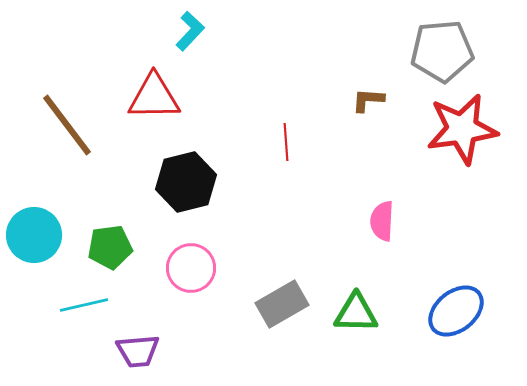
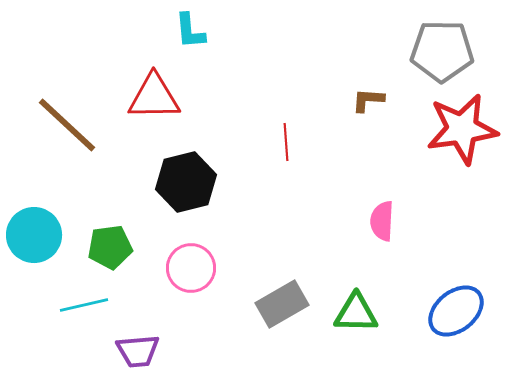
cyan L-shape: rotated 132 degrees clockwise
gray pentagon: rotated 6 degrees clockwise
brown line: rotated 10 degrees counterclockwise
